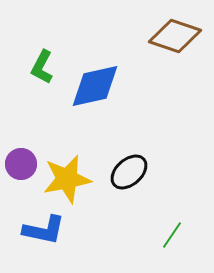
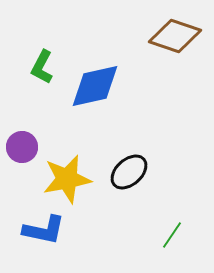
purple circle: moved 1 px right, 17 px up
